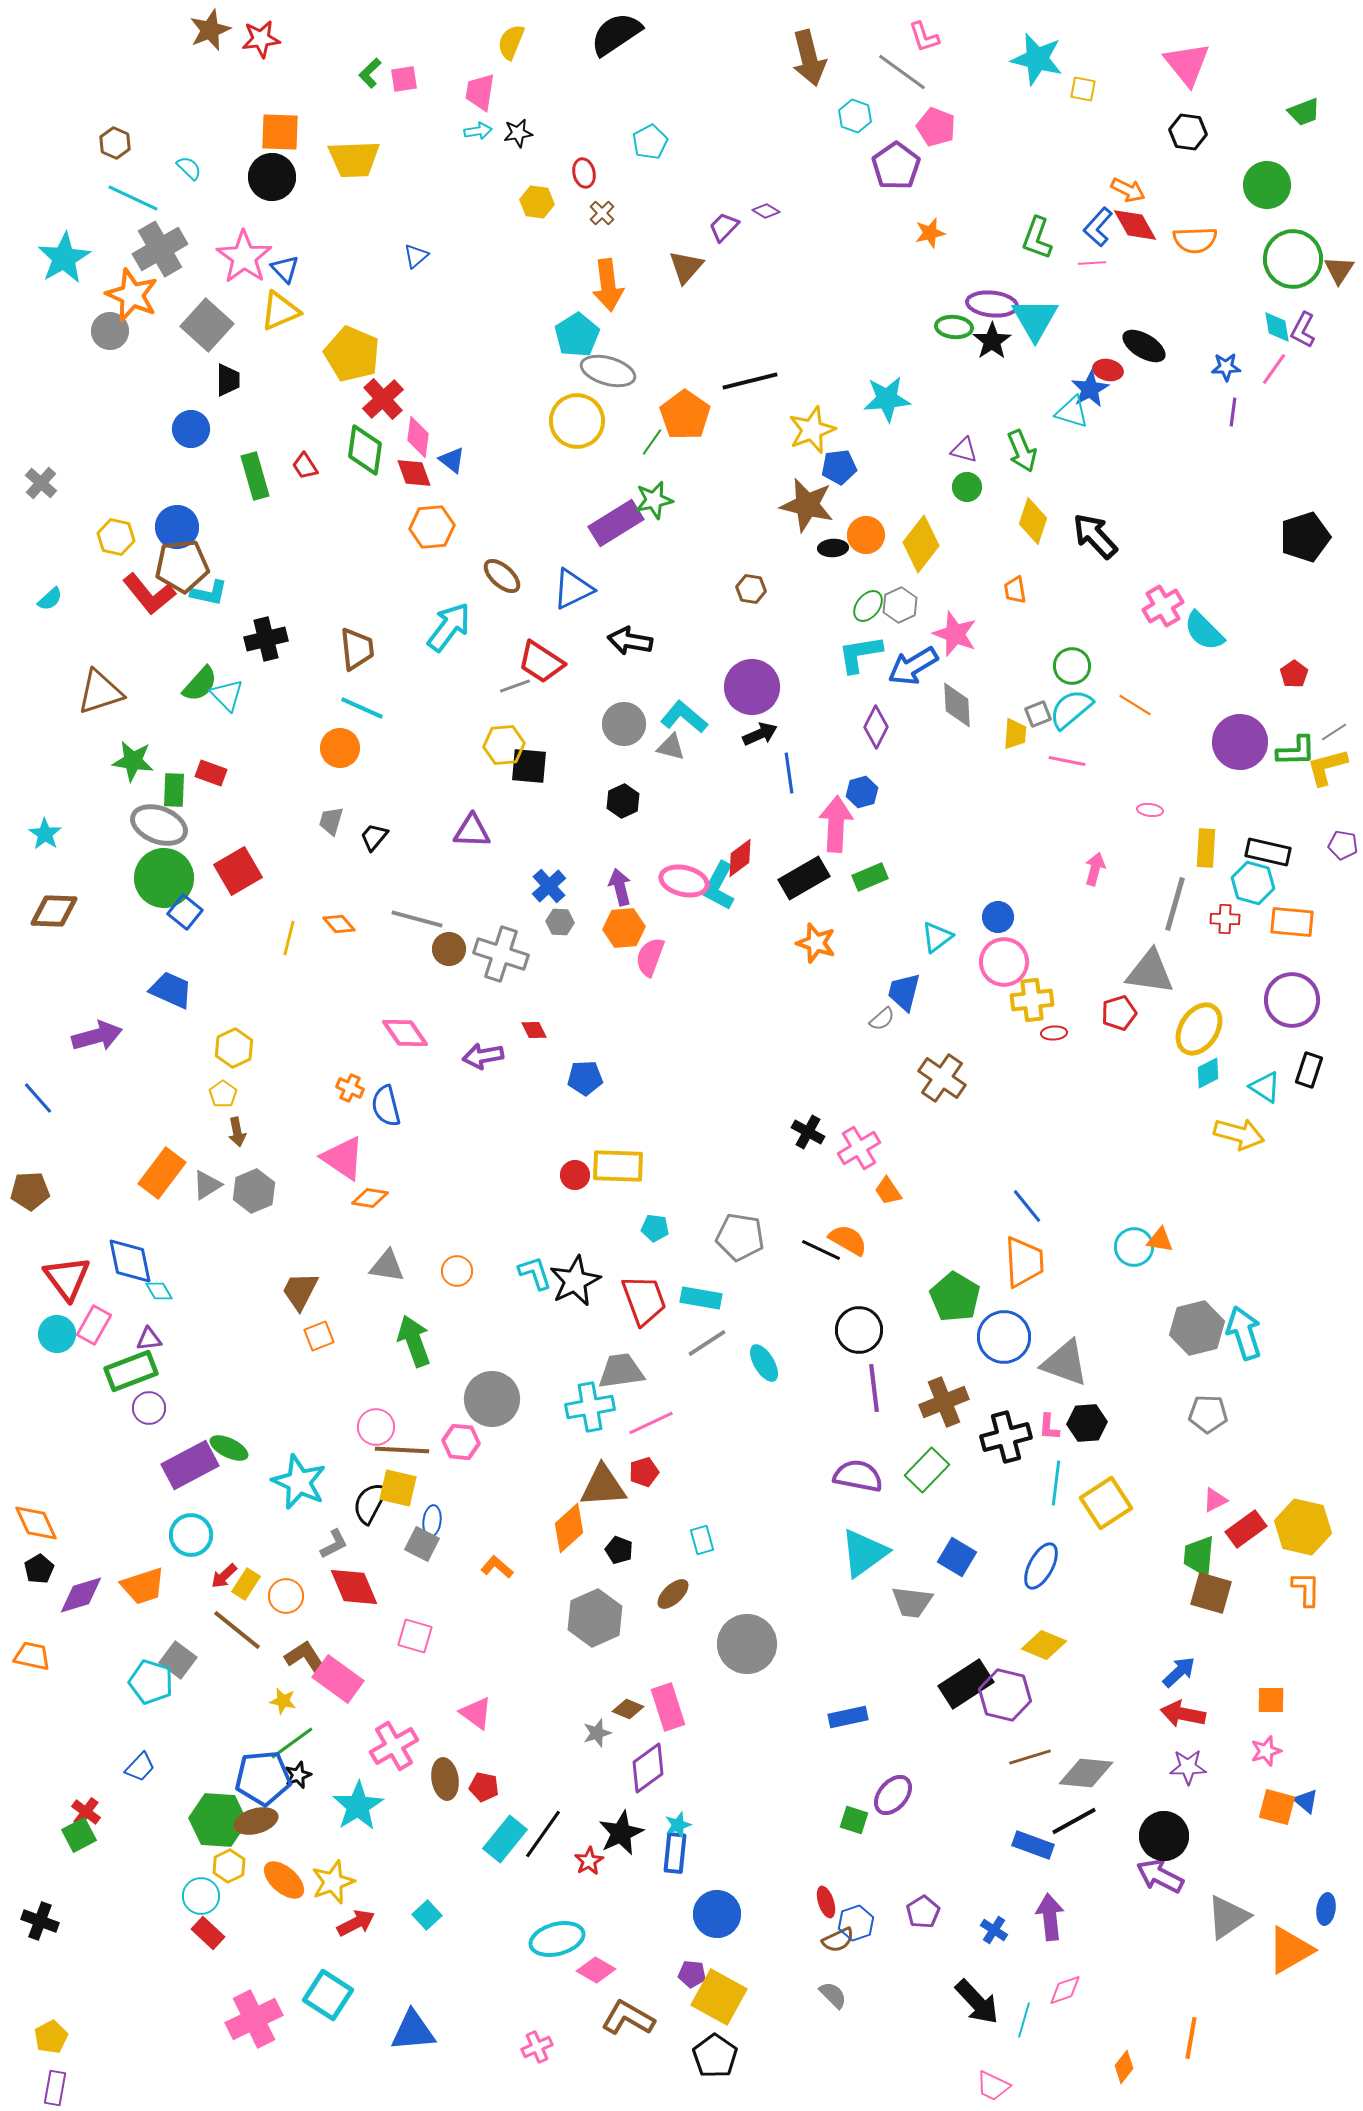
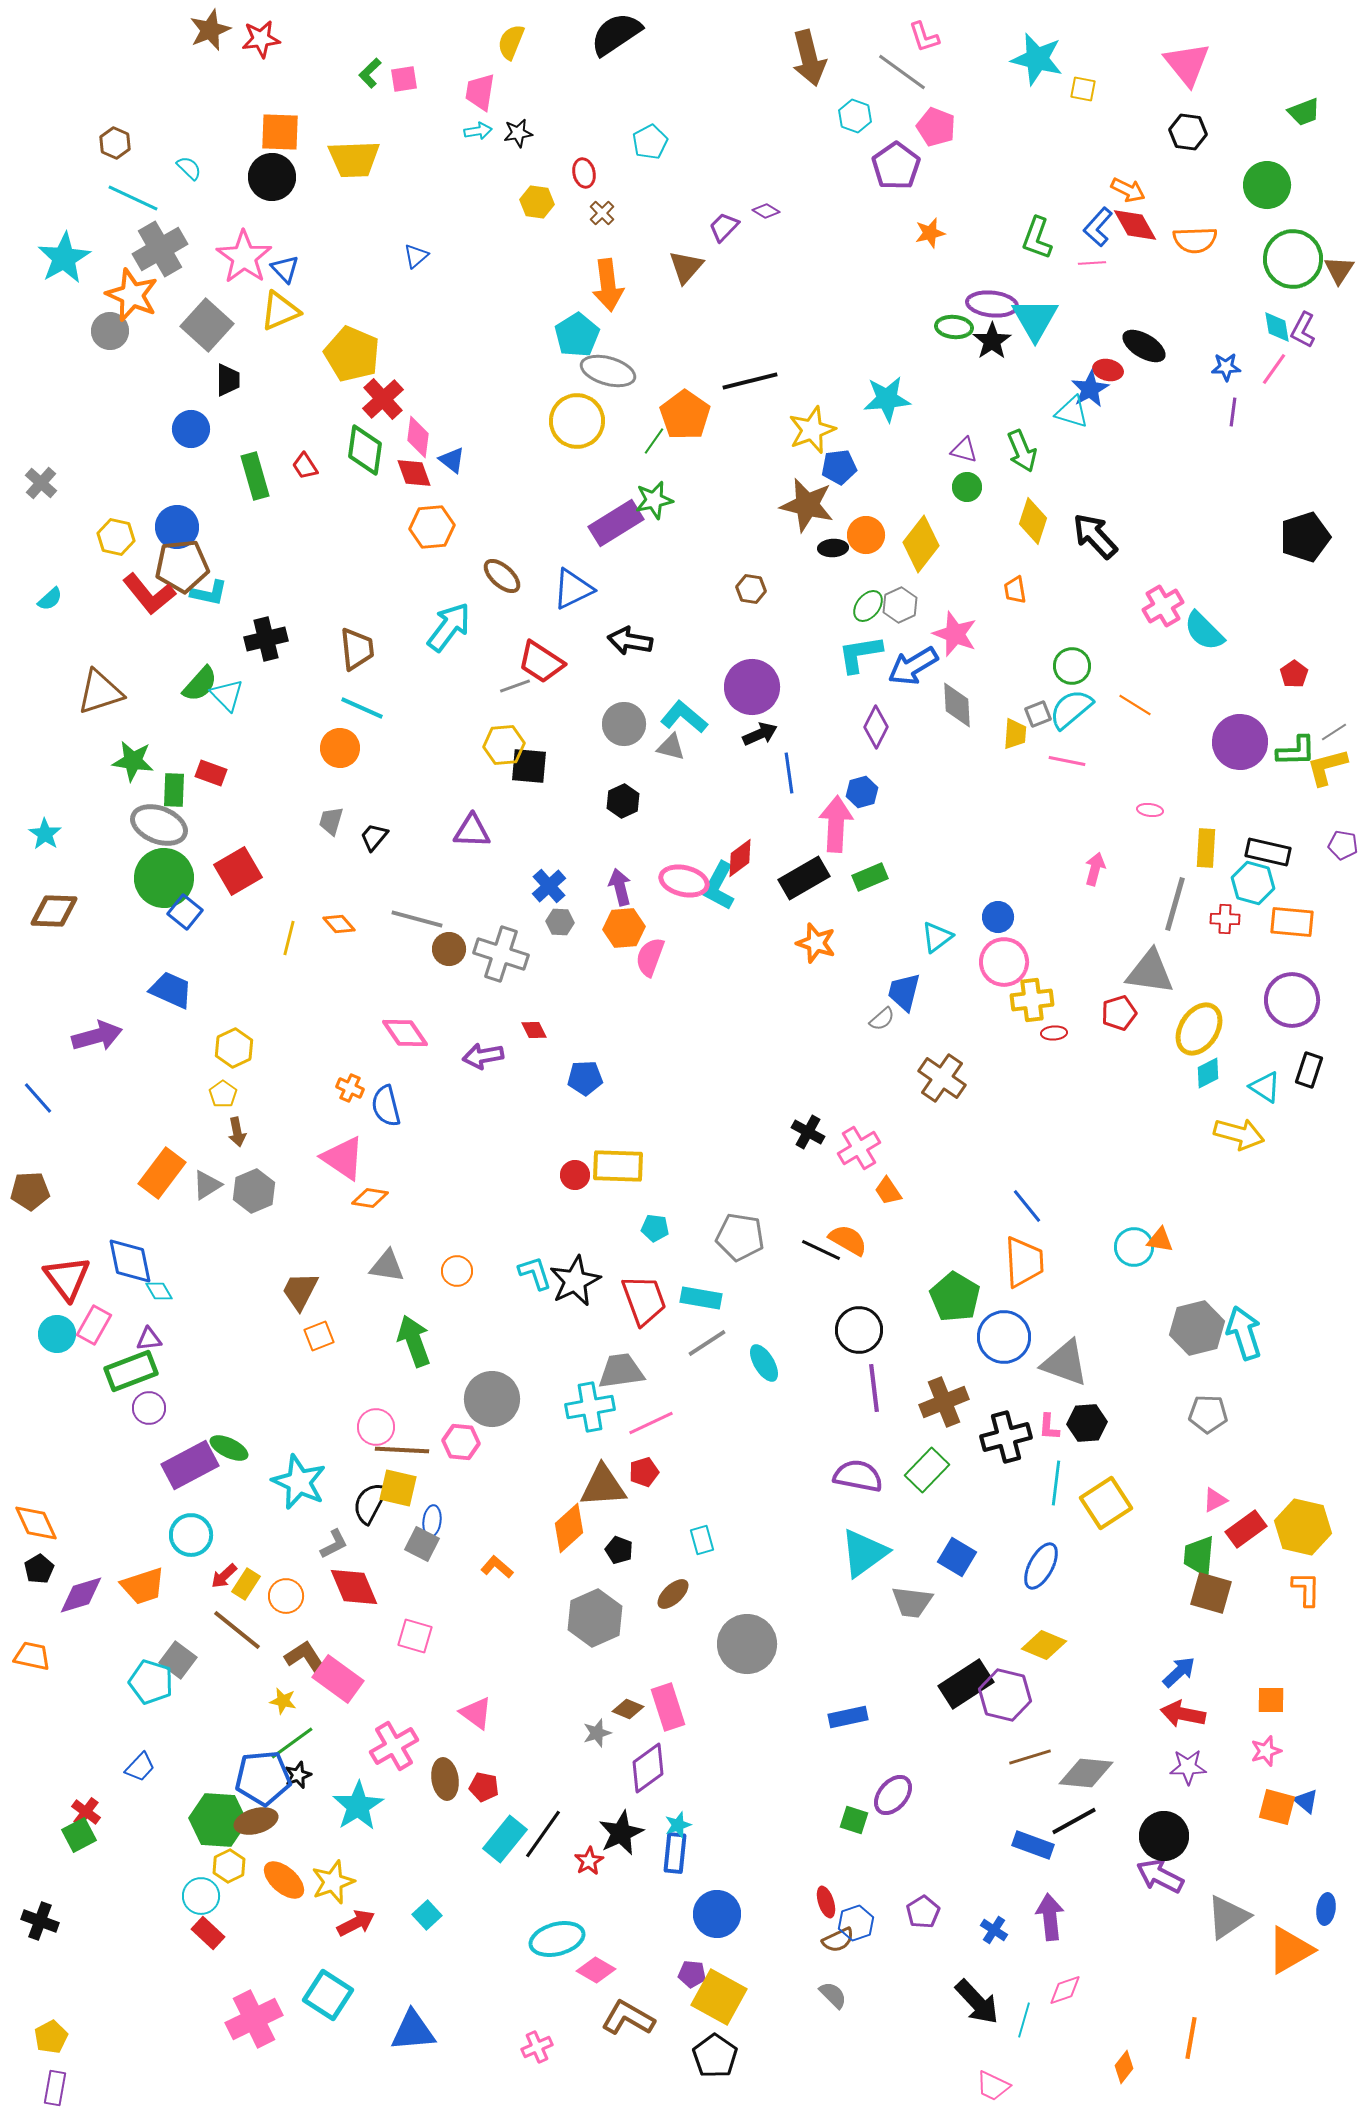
green line at (652, 442): moved 2 px right, 1 px up
